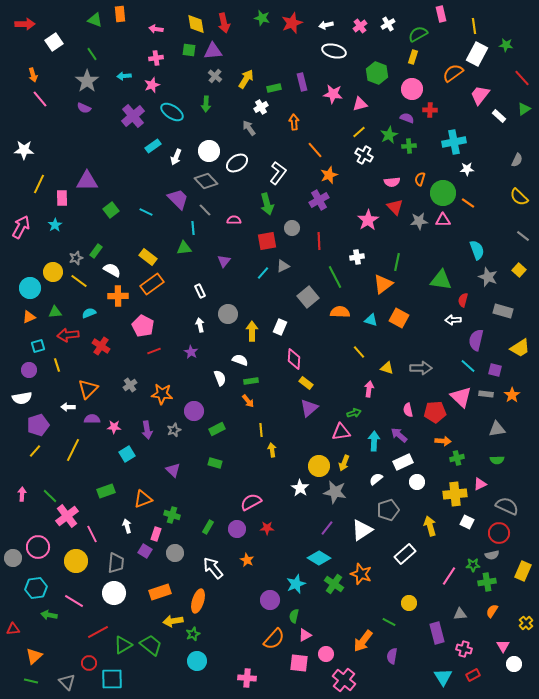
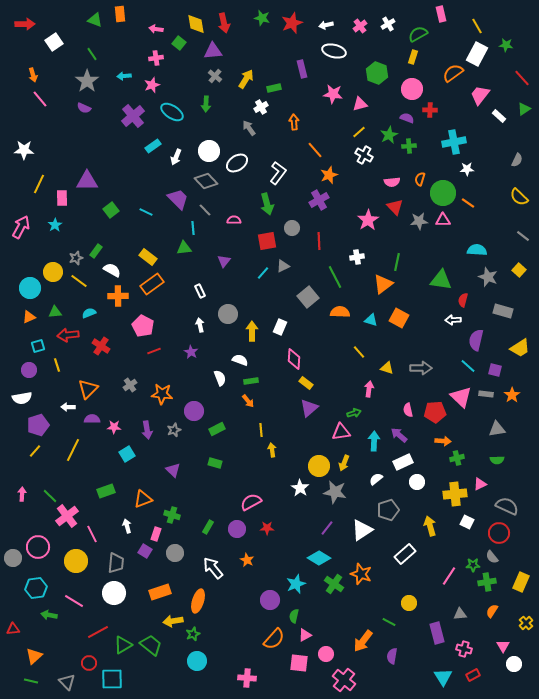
yellow line at (474, 26): moved 3 px right; rotated 21 degrees counterclockwise
green square at (189, 50): moved 10 px left, 7 px up; rotated 32 degrees clockwise
purple rectangle at (302, 82): moved 13 px up
cyan semicircle at (477, 250): rotated 66 degrees counterclockwise
gray semicircle at (492, 555): moved 2 px down; rotated 64 degrees clockwise
yellow rectangle at (523, 571): moved 2 px left, 11 px down
